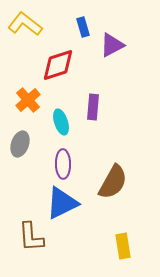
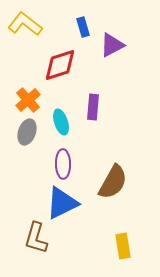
red diamond: moved 2 px right
gray ellipse: moved 7 px right, 12 px up
brown L-shape: moved 5 px right, 1 px down; rotated 20 degrees clockwise
